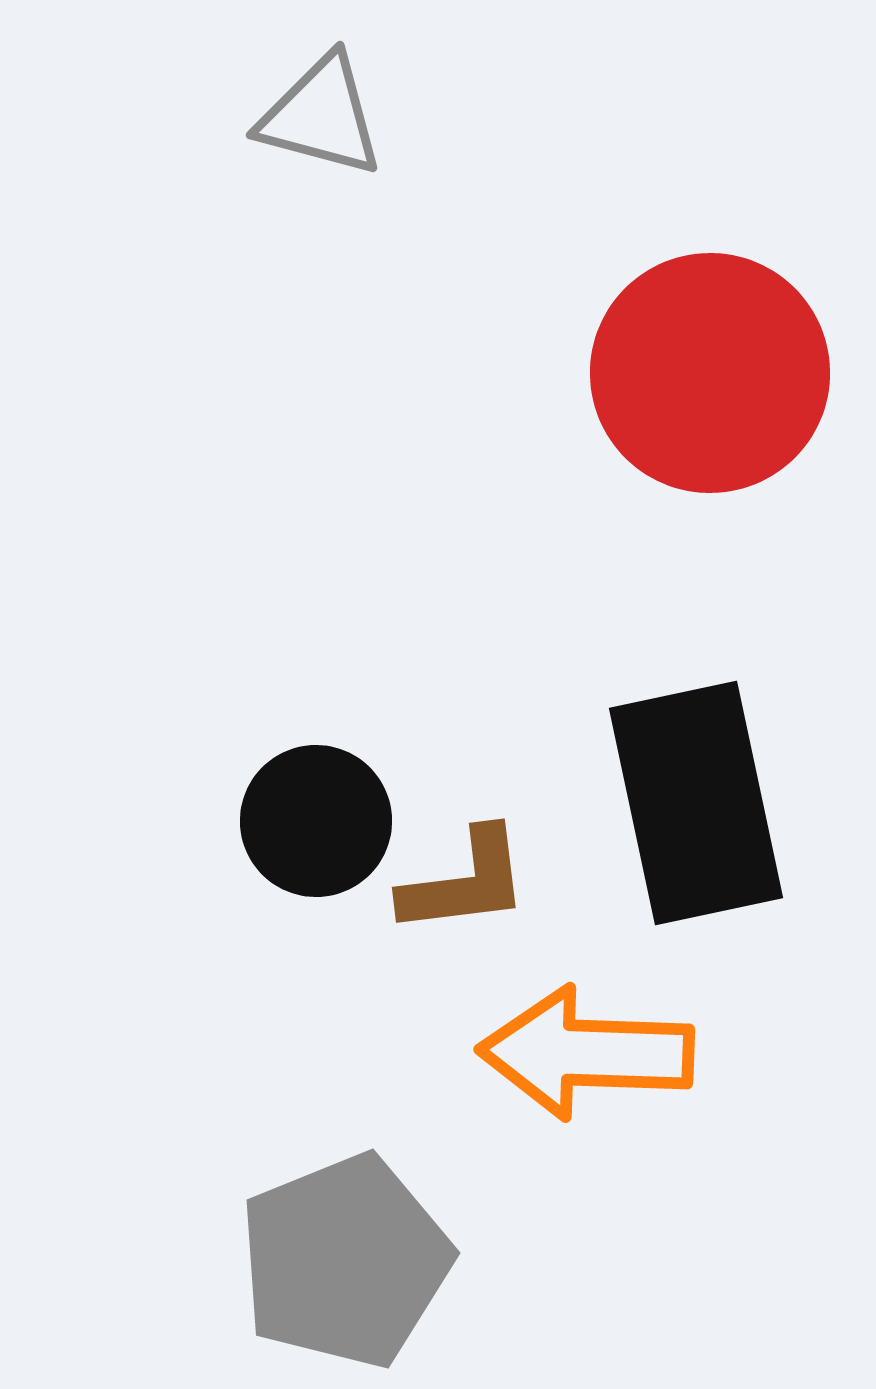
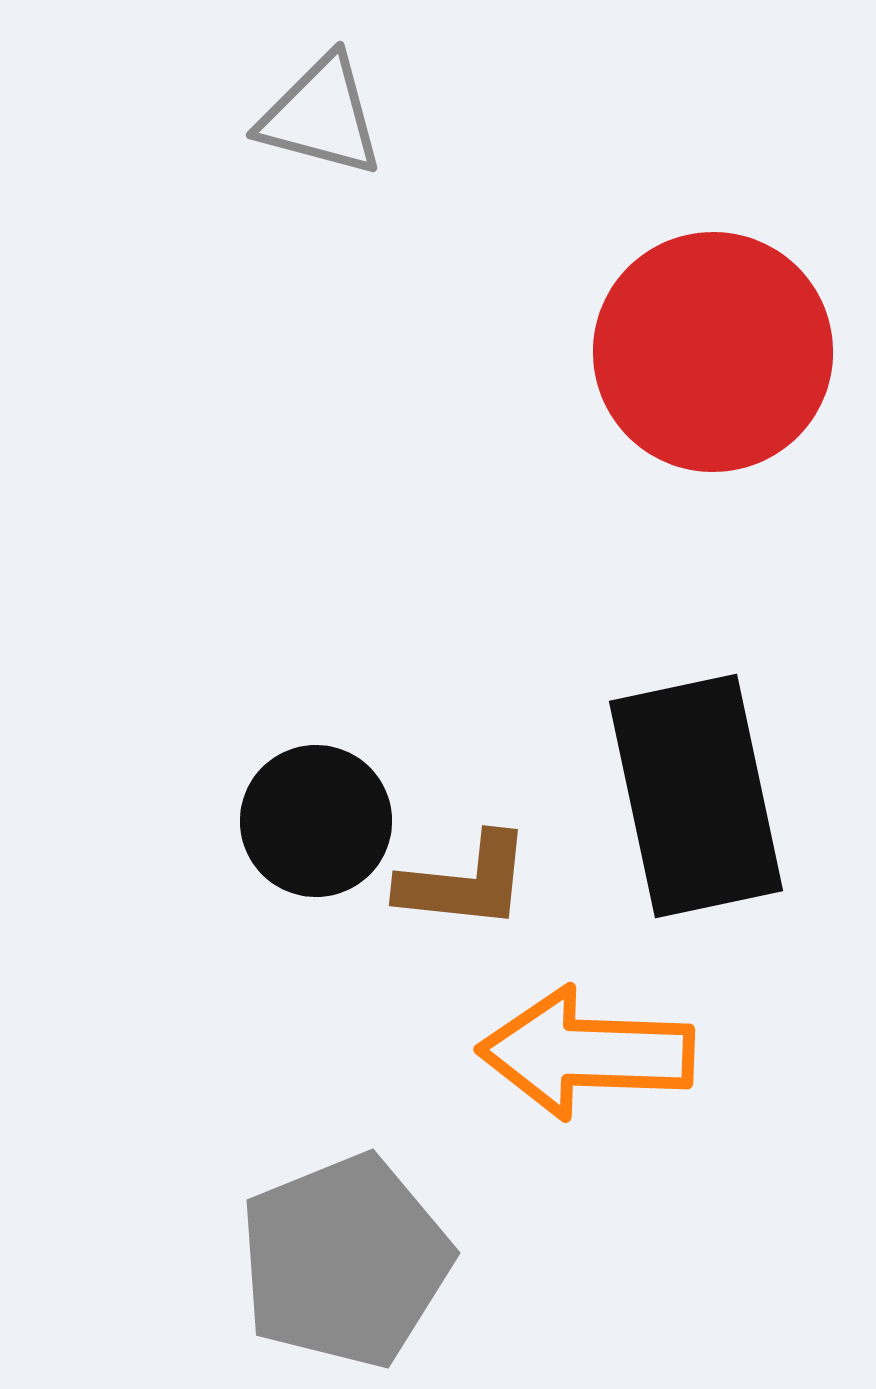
red circle: moved 3 px right, 21 px up
black rectangle: moved 7 px up
brown L-shape: rotated 13 degrees clockwise
